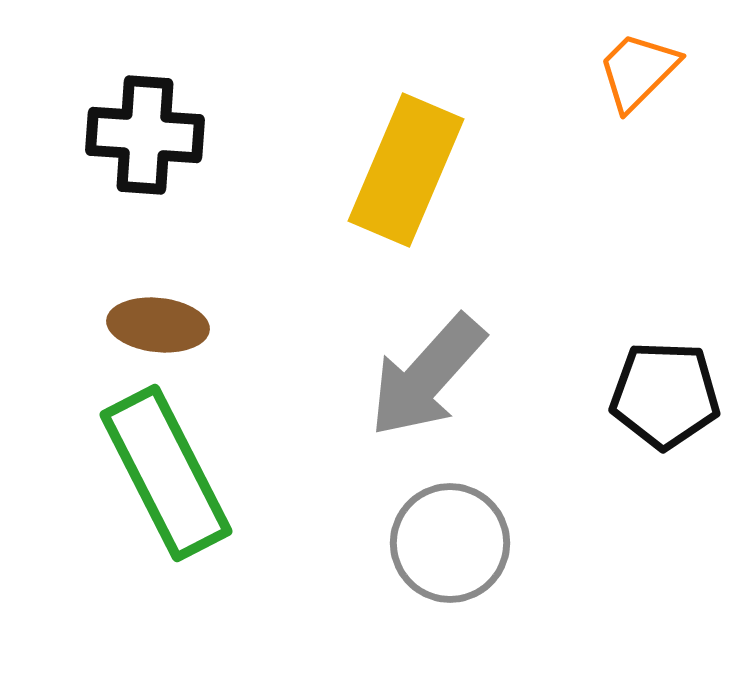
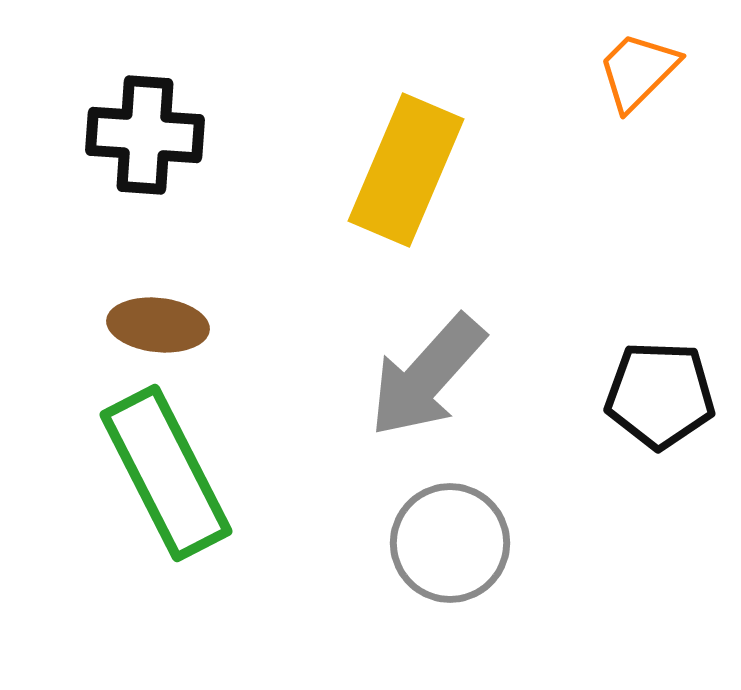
black pentagon: moved 5 px left
